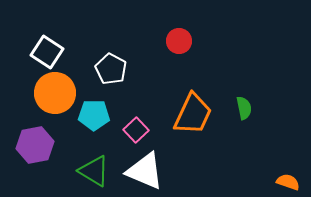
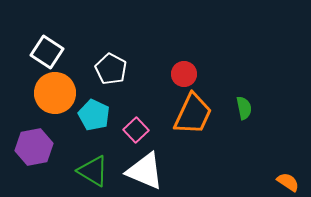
red circle: moved 5 px right, 33 px down
cyan pentagon: rotated 24 degrees clockwise
purple hexagon: moved 1 px left, 2 px down
green triangle: moved 1 px left
orange semicircle: rotated 15 degrees clockwise
